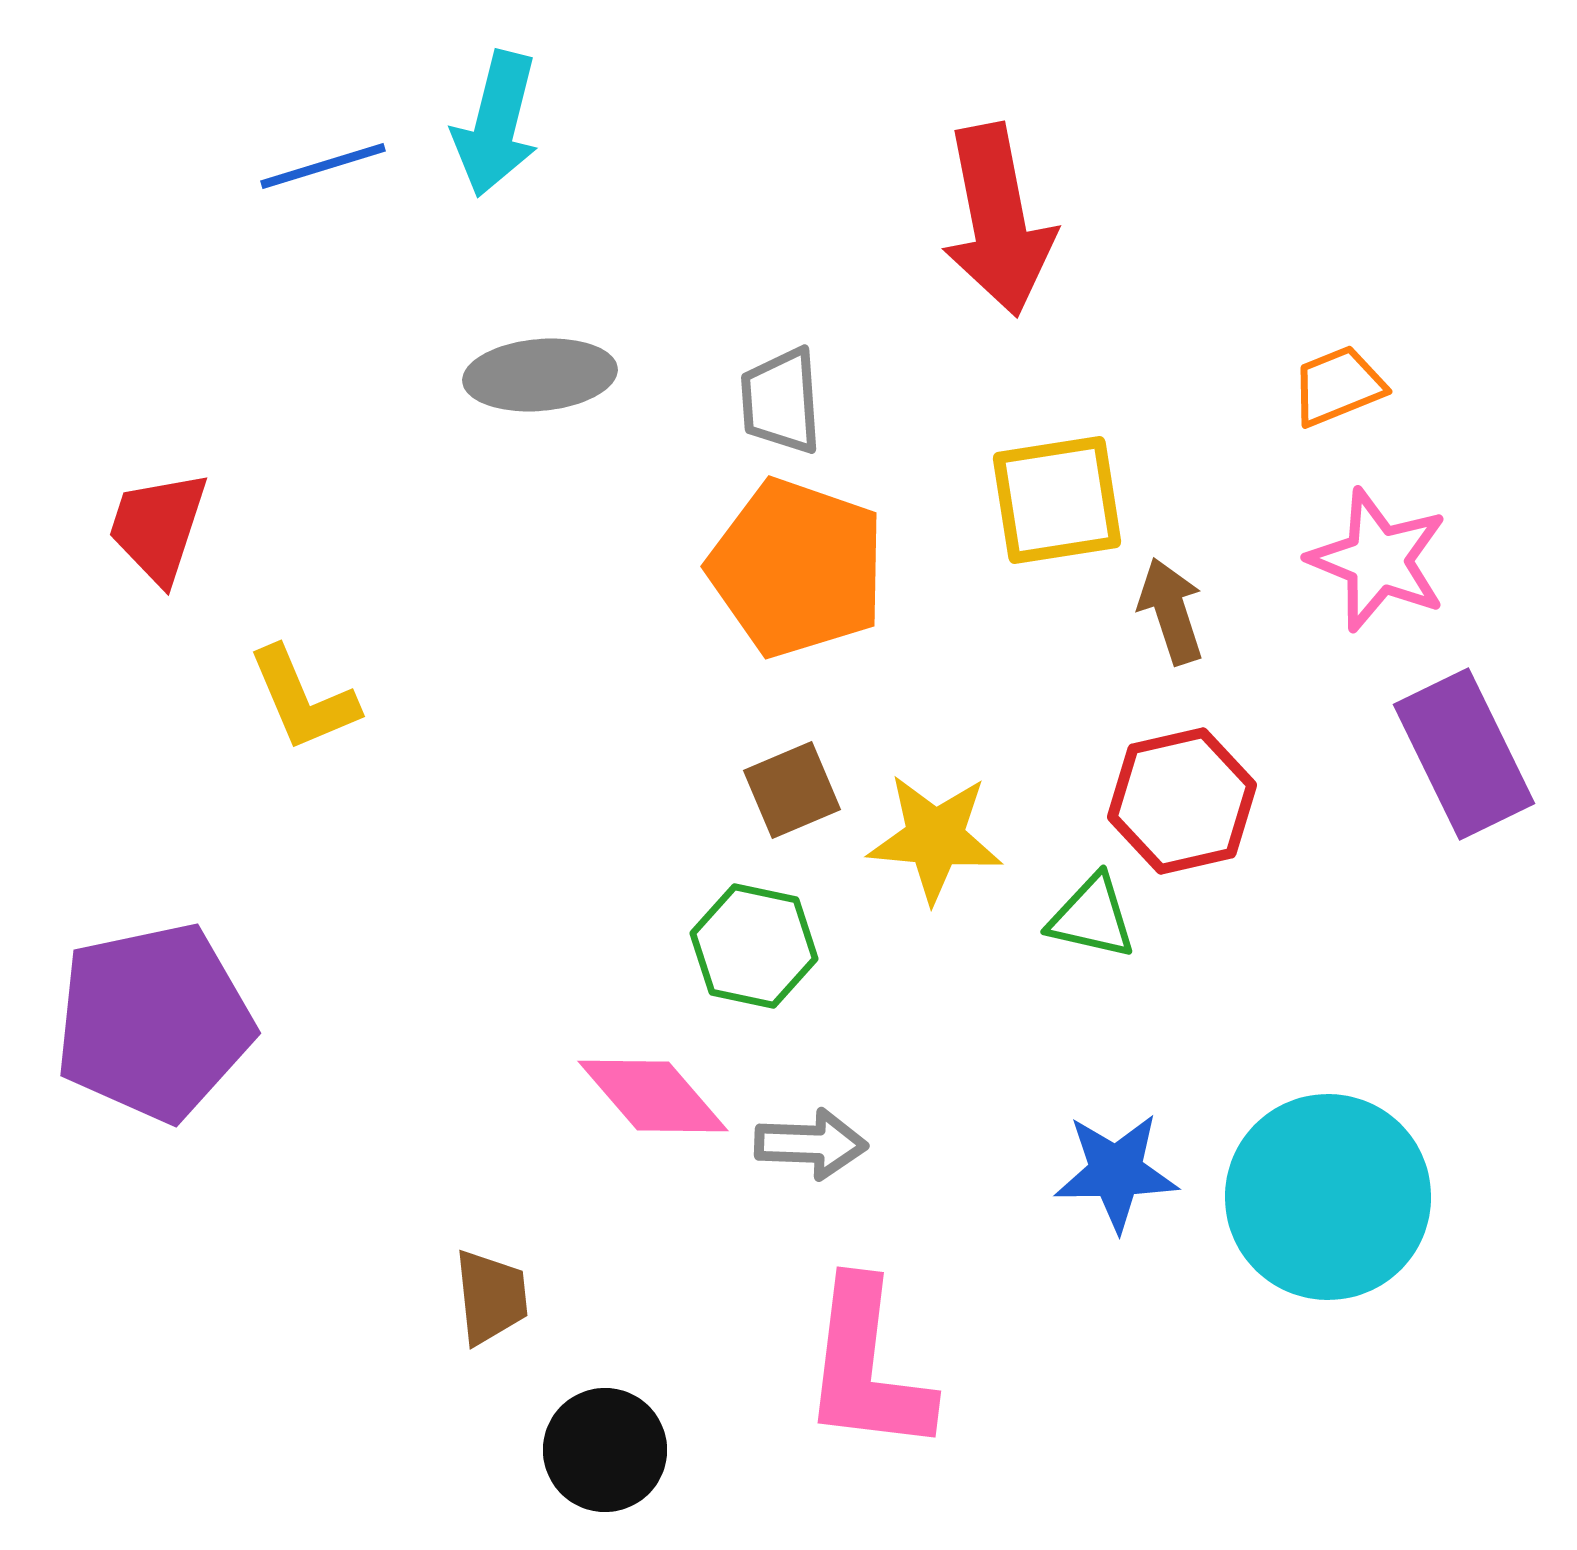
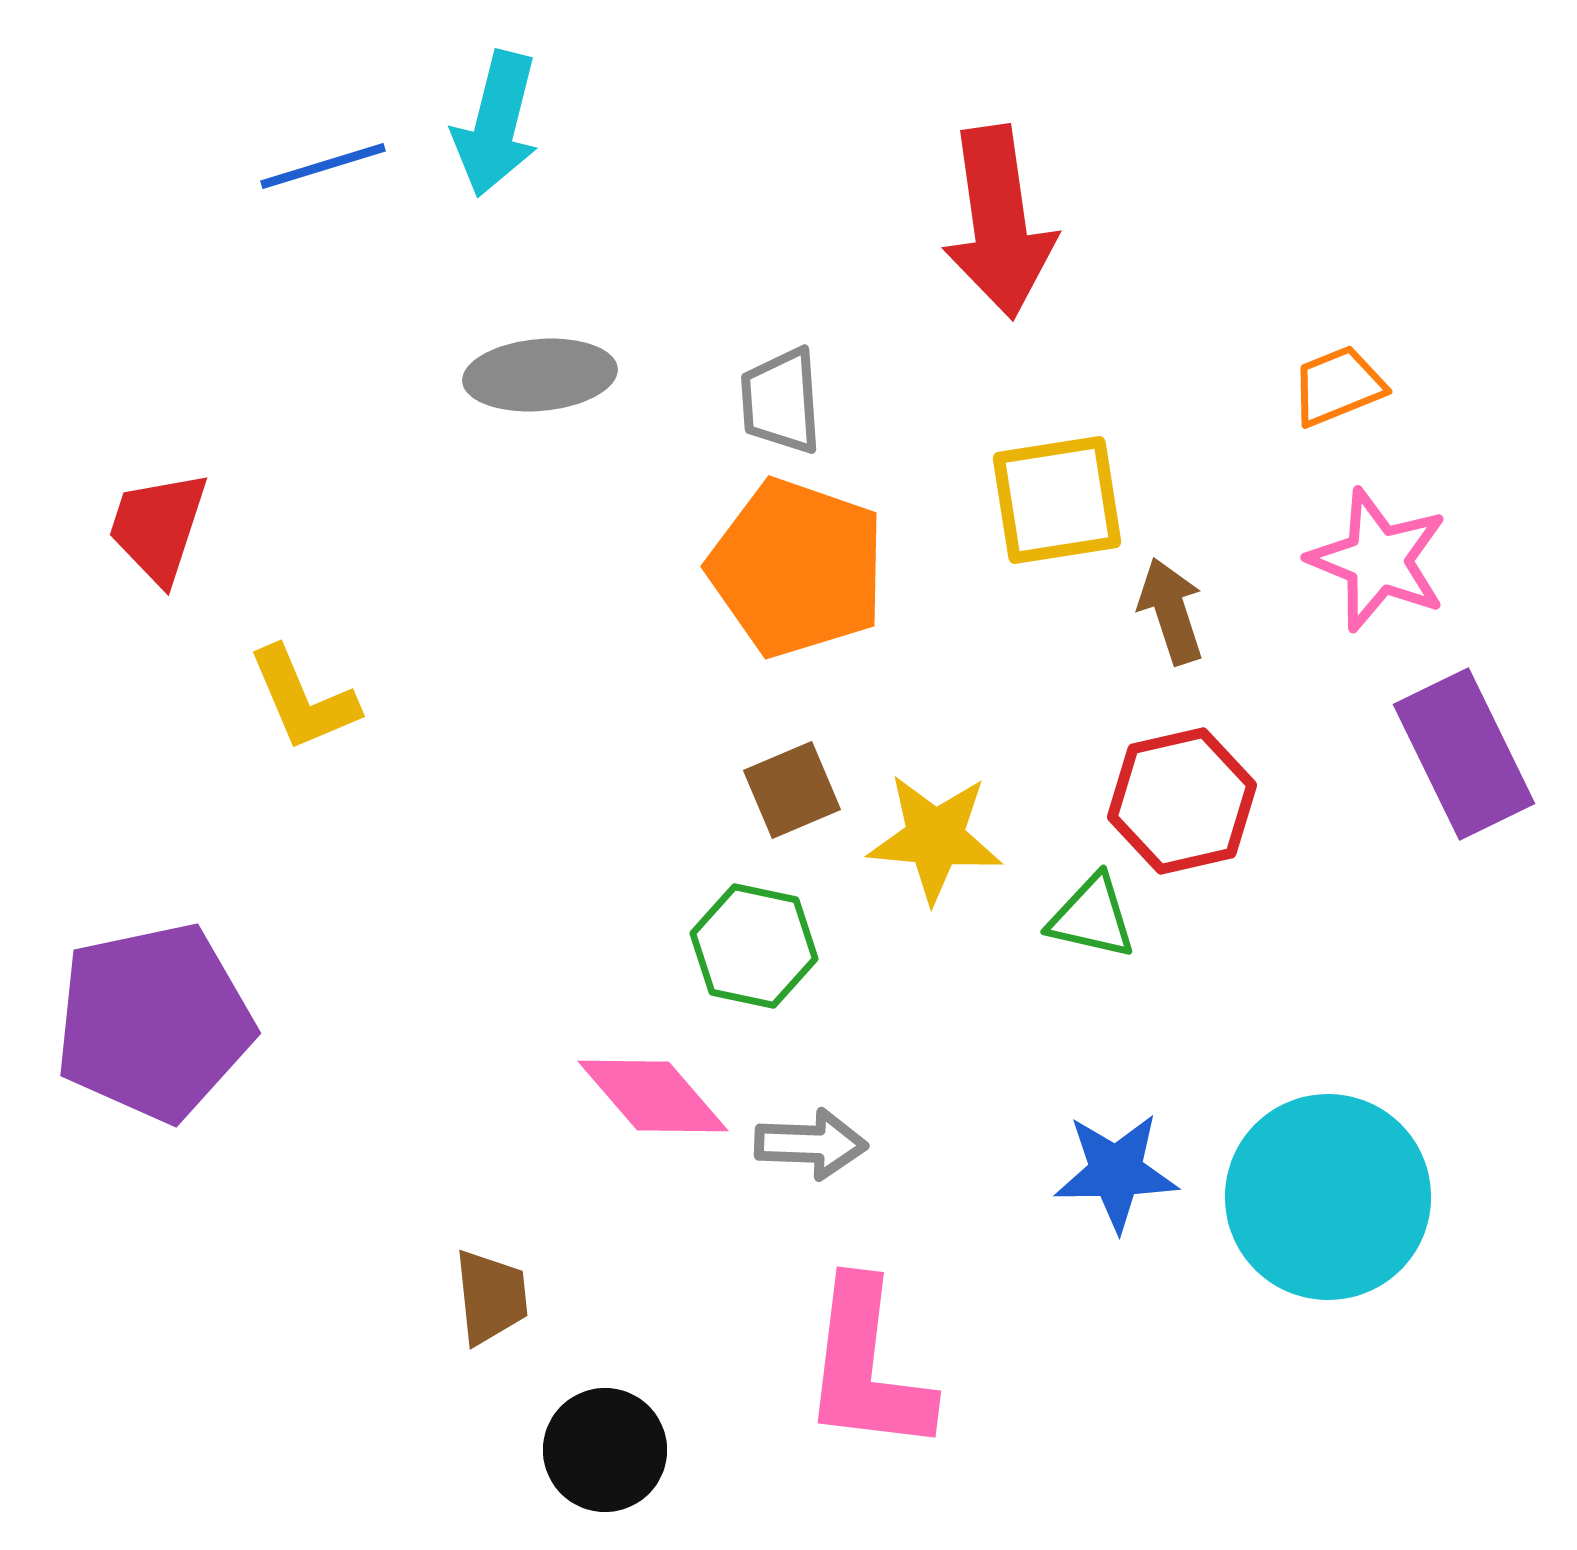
red arrow: moved 1 px right, 2 px down; rotated 3 degrees clockwise
